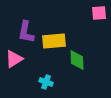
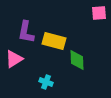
yellow rectangle: rotated 20 degrees clockwise
